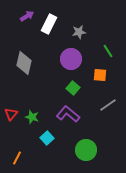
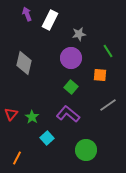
purple arrow: moved 2 px up; rotated 80 degrees counterclockwise
white rectangle: moved 1 px right, 4 px up
gray star: moved 2 px down
purple circle: moved 1 px up
green square: moved 2 px left, 1 px up
green star: rotated 16 degrees clockwise
